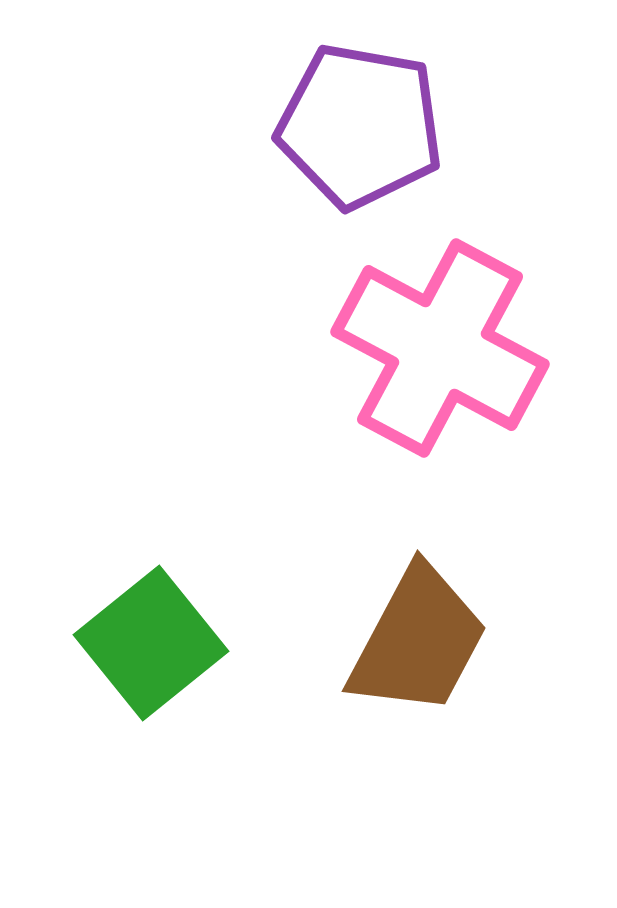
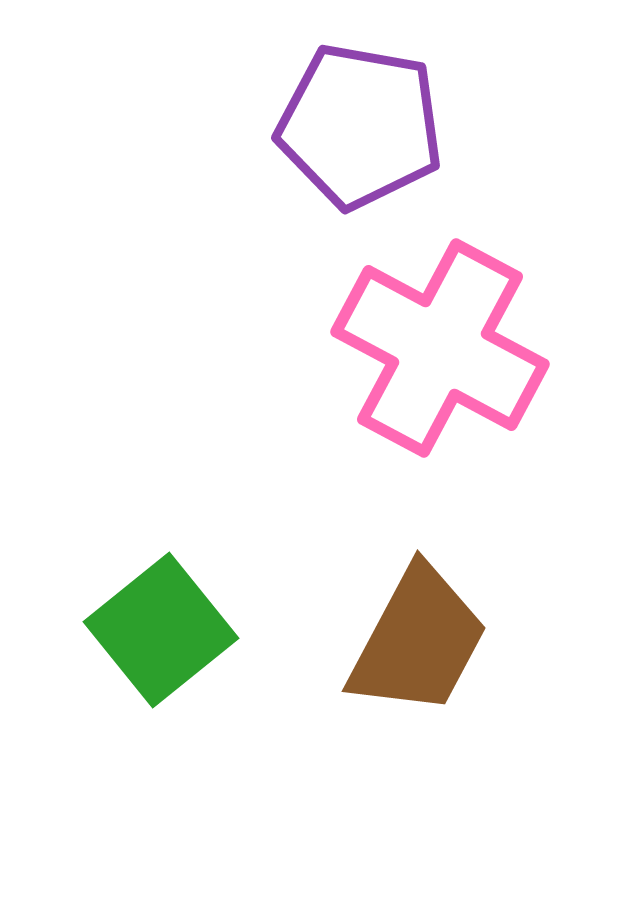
green square: moved 10 px right, 13 px up
